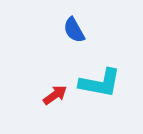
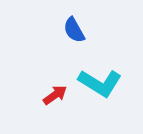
cyan L-shape: rotated 21 degrees clockwise
